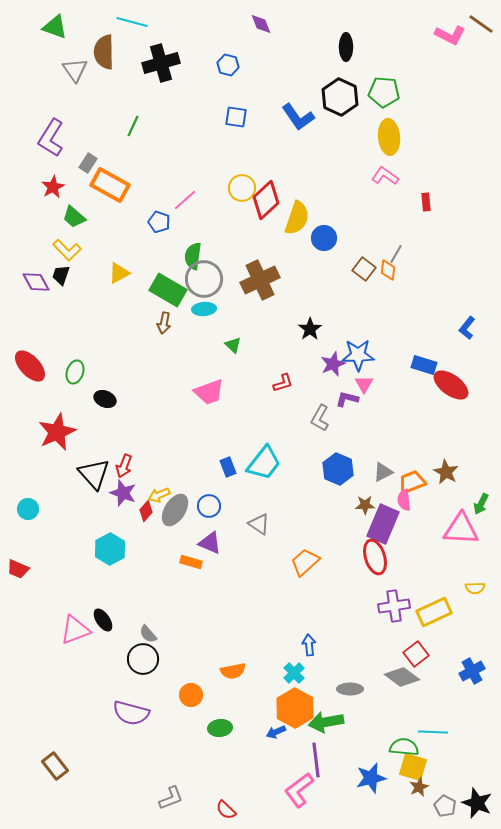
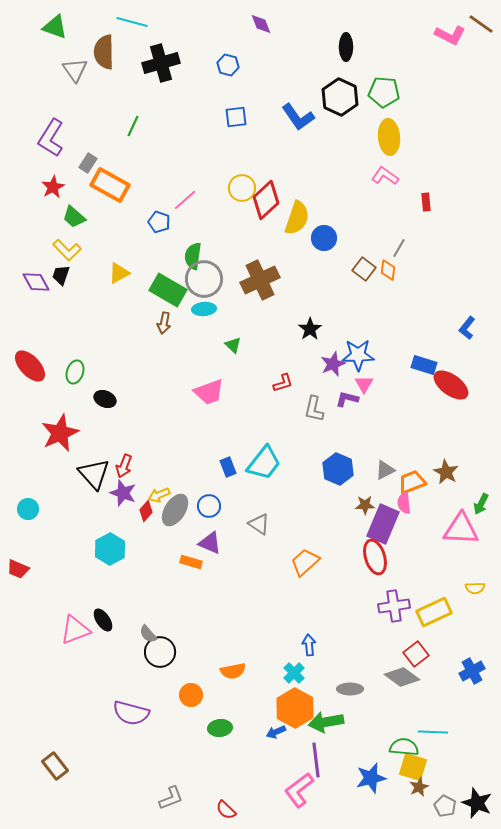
blue square at (236, 117): rotated 15 degrees counterclockwise
gray line at (396, 254): moved 3 px right, 6 px up
gray L-shape at (320, 418): moved 6 px left, 9 px up; rotated 16 degrees counterclockwise
red star at (57, 432): moved 3 px right, 1 px down
gray triangle at (383, 472): moved 2 px right, 2 px up
pink semicircle at (404, 500): moved 3 px down
black circle at (143, 659): moved 17 px right, 7 px up
